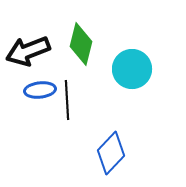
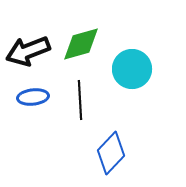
green diamond: rotated 60 degrees clockwise
blue ellipse: moved 7 px left, 7 px down
black line: moved 13 px right
